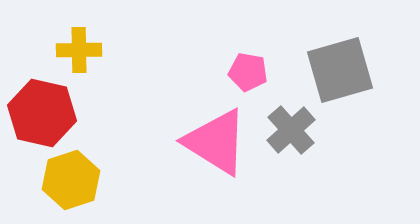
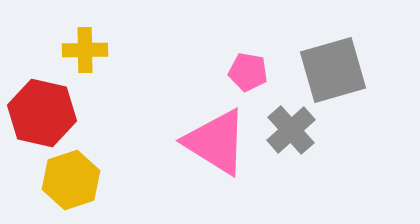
yellow cross: moved 6 px right
gray square: moved 7 px left
